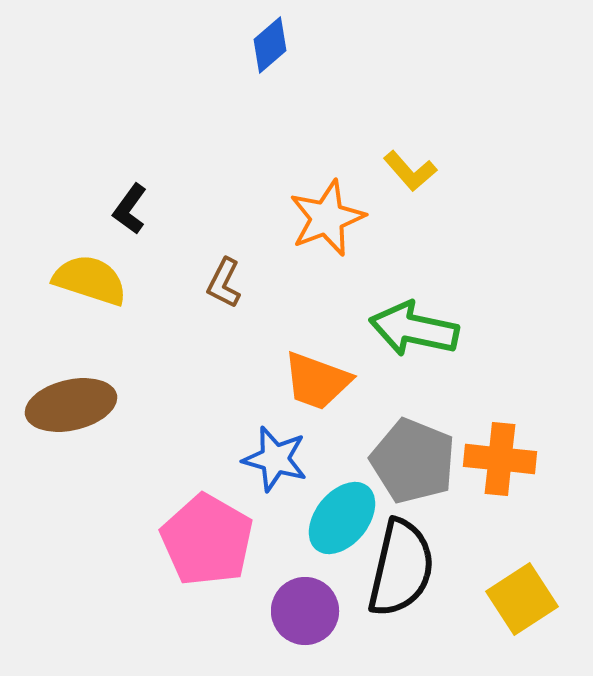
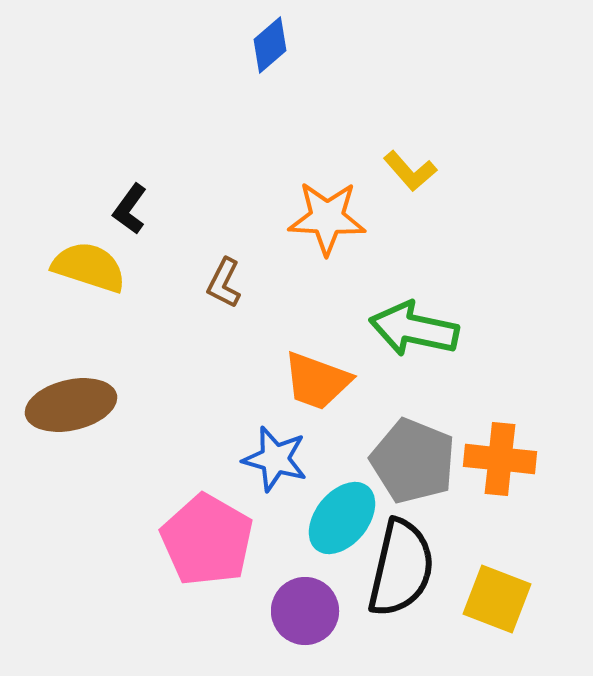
orange star: rotated 24 degrees clockwise
yellow semicircle: moved 1 px left, 13 px up
yellow square: moved 25 px left; rotated 36 degrees counterclockwise
